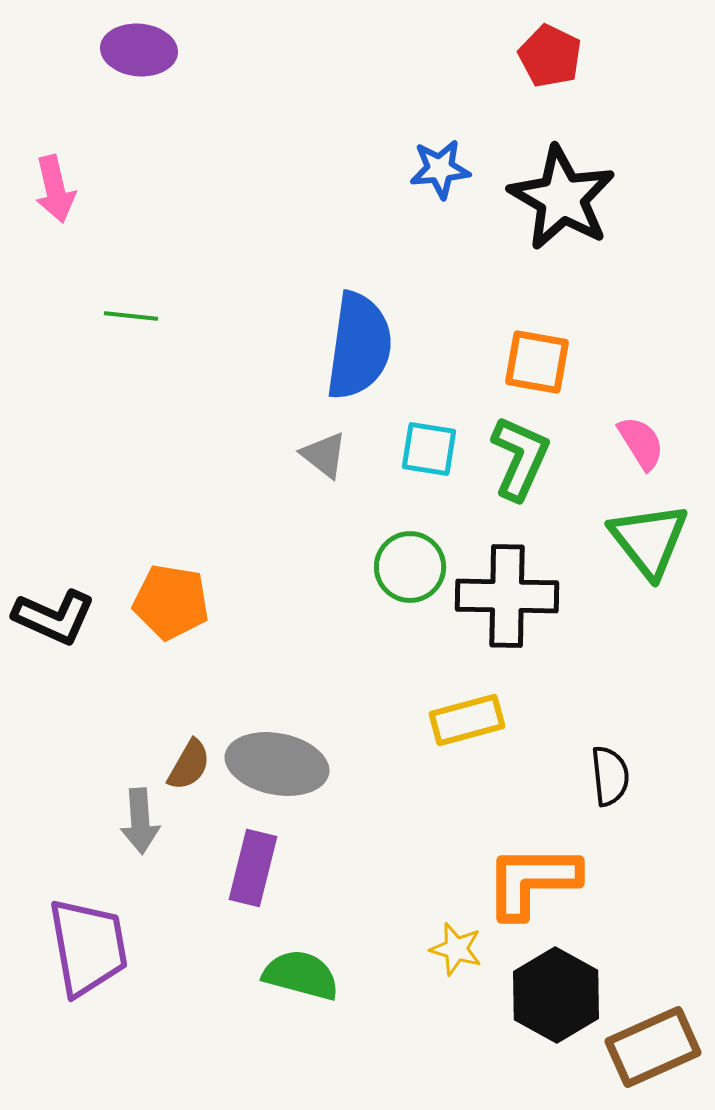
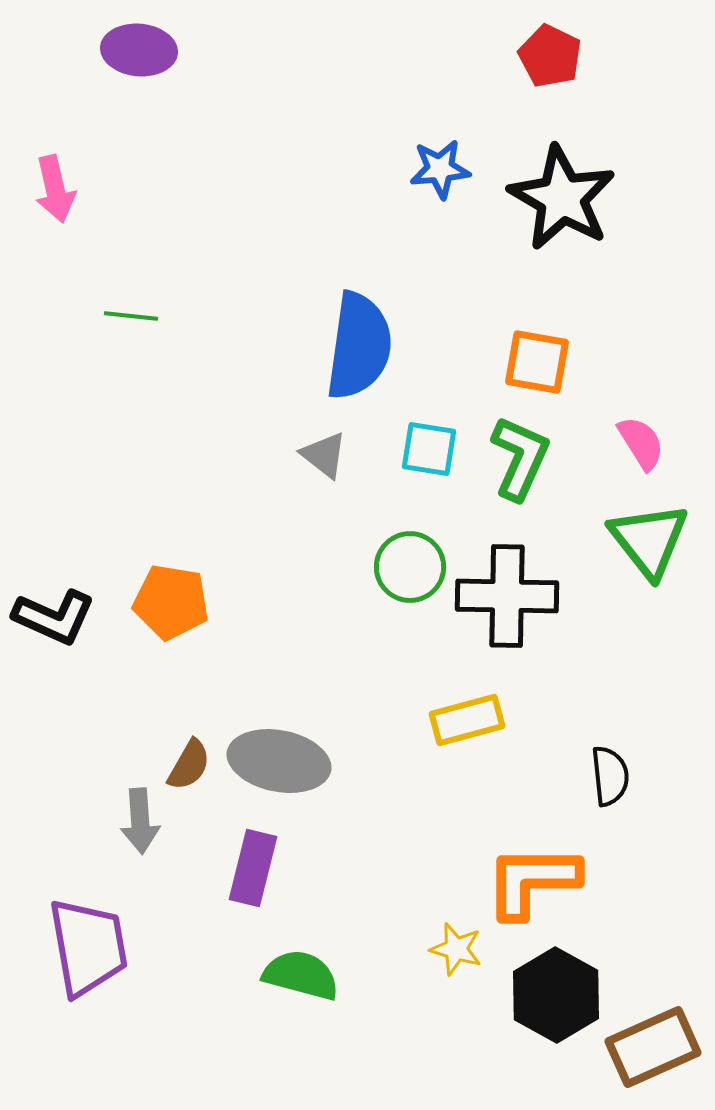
gray ellipse: moved 2 px right, 3 px up
